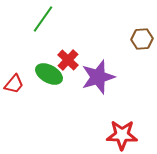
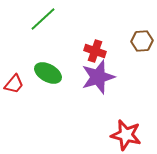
green line: rotated 12 degrees clockwise
brown hexagon: moved 2 px down
red cross: moved 27 px right, 9 px up; rotated 25 degrees counterclockwise
green ellipse: moved 1 px left, 1 px up
red star: moved 4 px right; rotated 12 degrees clockwise
